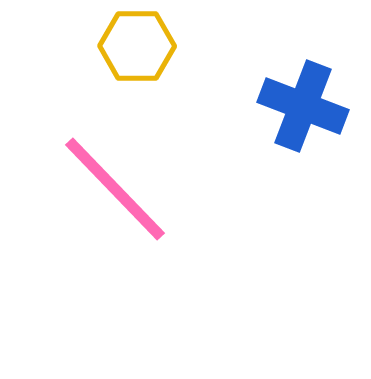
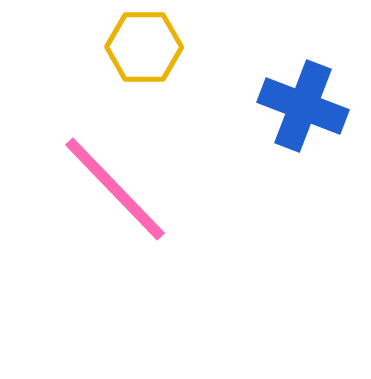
yellow hexagon: moved 7 px right, 1 px down
